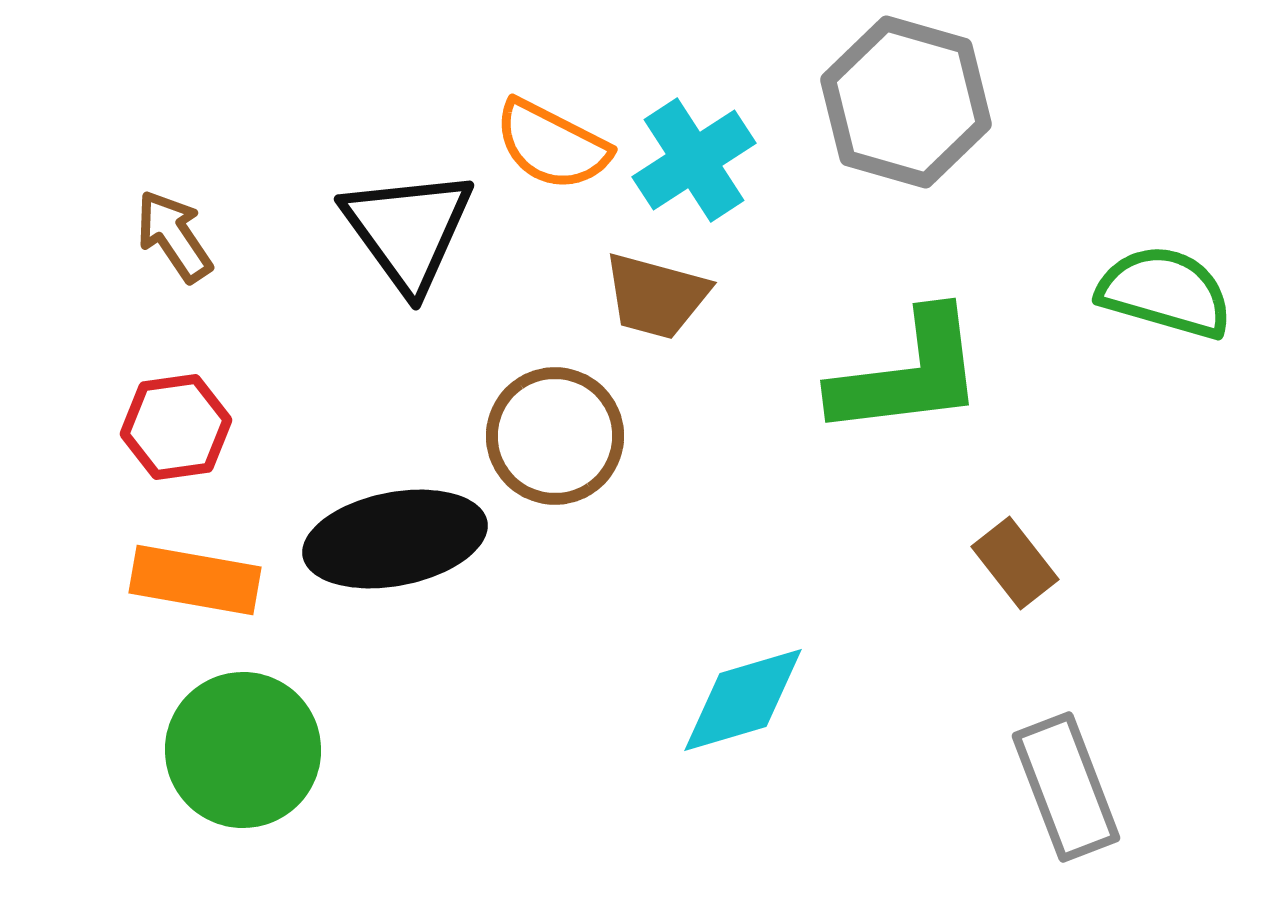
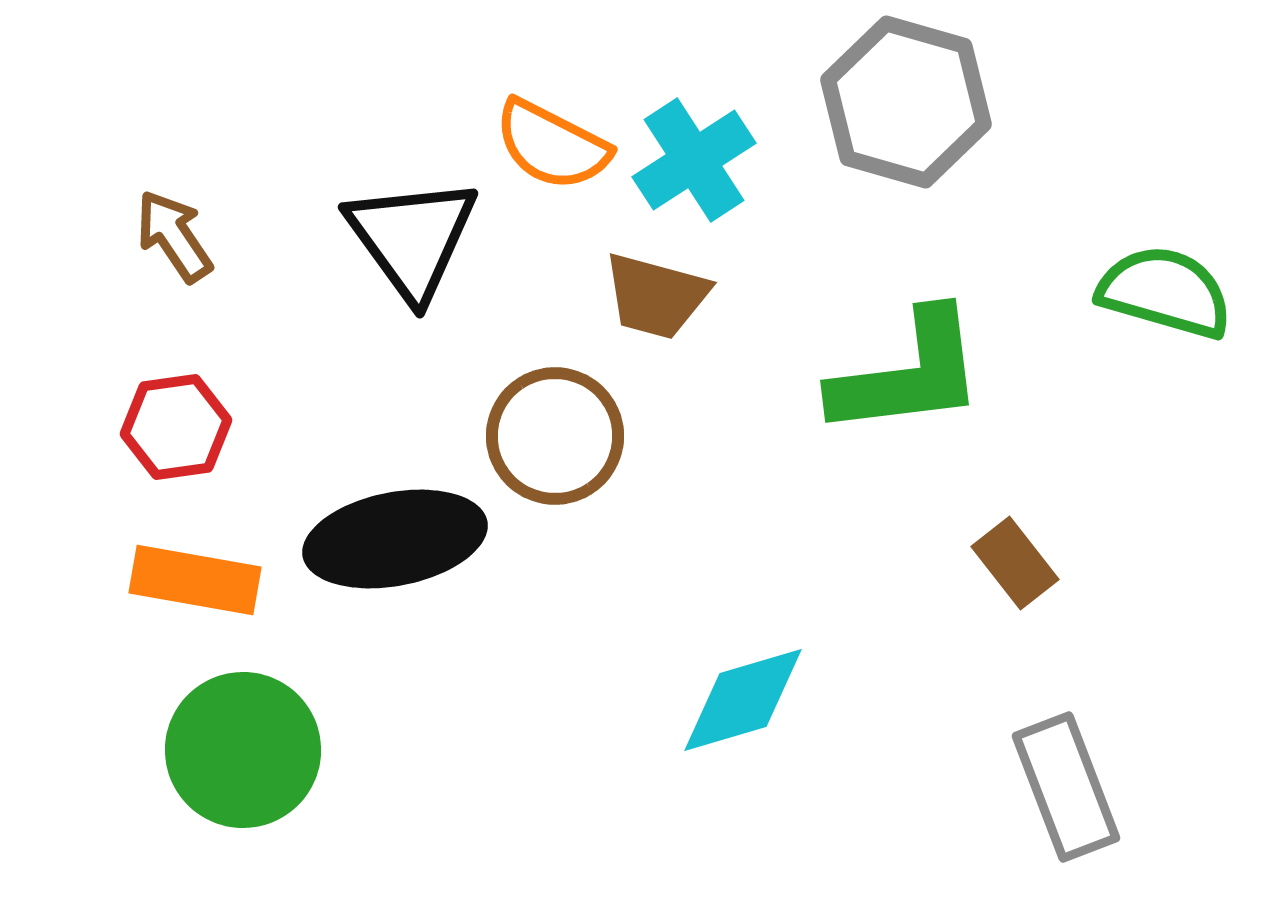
black triangle: moved 4 px right, 8 px down
